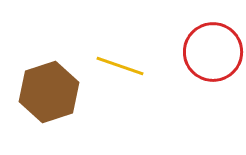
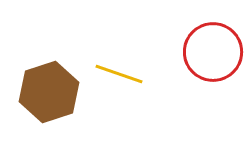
yellow line: moved 1 px left, 8 px down
